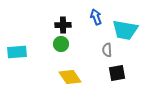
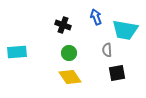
black cross: rotated 21 degrees clockwise
green circle: moved 8 px right, 9 px down
